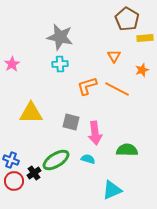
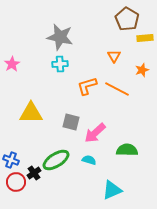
pink arrow: rotated 55 degrees clockwise
cyan semicircle: moved 1 px right, 1 px down
red circle: moved 2 px right, 1 px down
